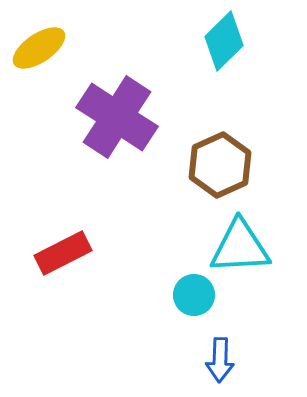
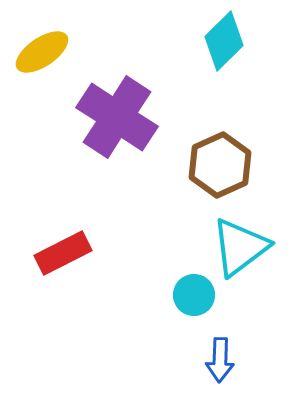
yellow ellipse: moved 3 px right, 4 px down
cyan triangle: rotated 34 degrees counterclockwise
